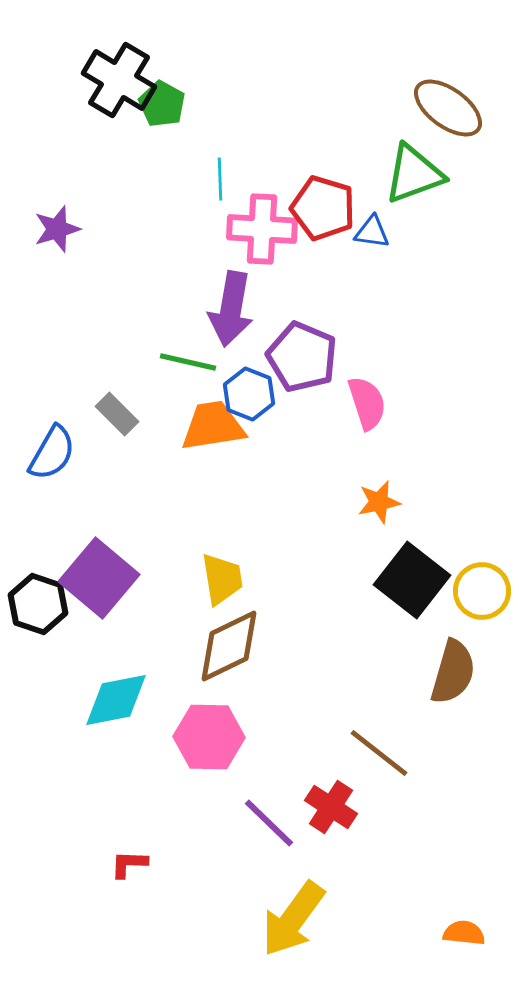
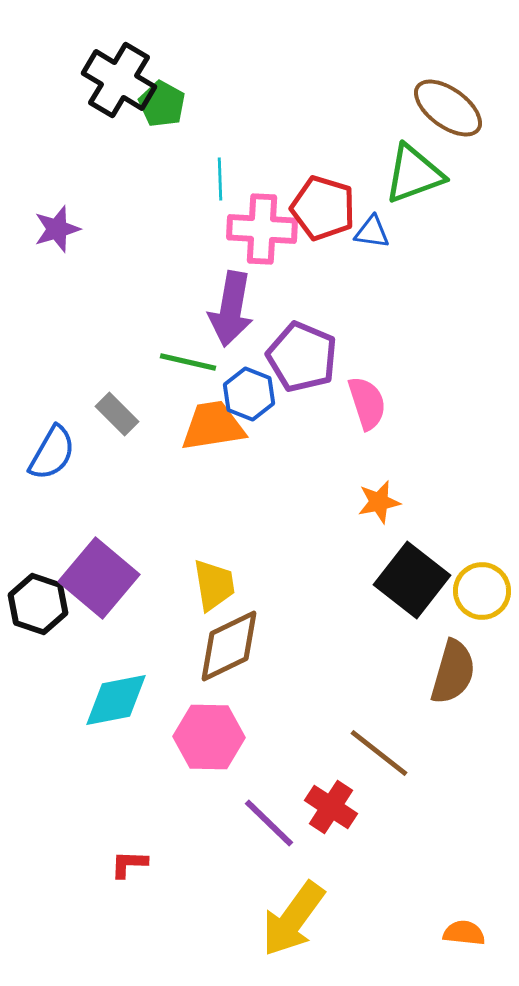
yellow trapezoid: moved 8 px left, 6 px down
